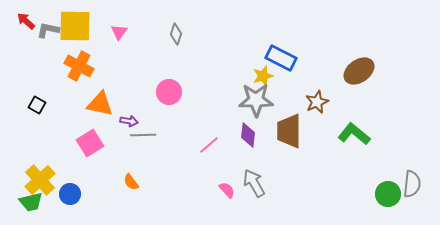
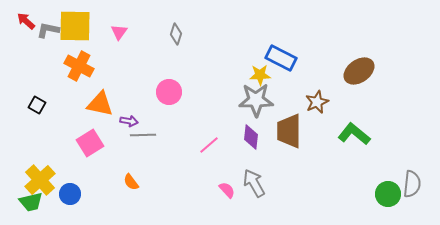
yellow star: moved 3 px left, 1 px up; rotated 15 degrees clockwise
purple diamond: moved 3 px right, 2 px down
